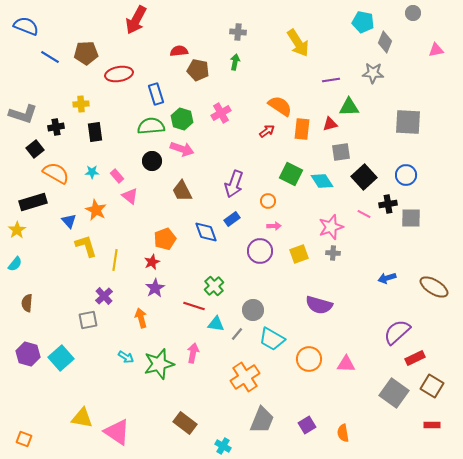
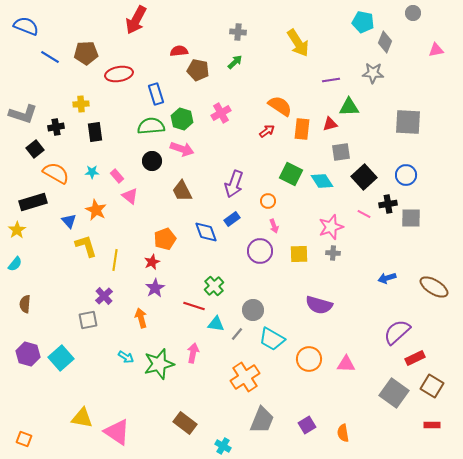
green arrow at (235, 62): rotated 35 degrees clockwise
pink arrow at (274, 226): rotated 72 degrees clockwise
yellow square at (299, 254): rotated 18 degrees clockwise
brown semicircle at (27, 303): moved 2 px left, 1 px down
